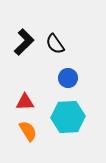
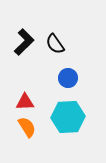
orange semicircle: moved 1 px left, 4 px up
